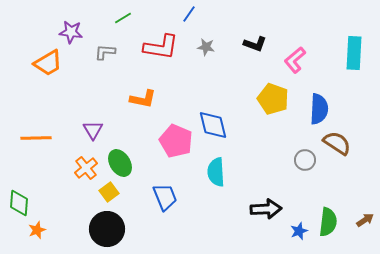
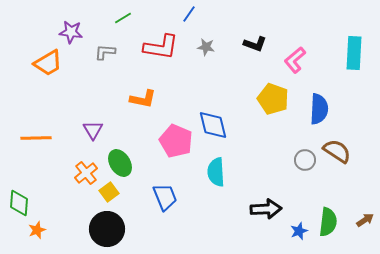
brown semicircle: moved 8 px down
orange cross: moved 5 px down
